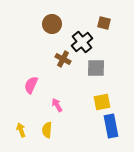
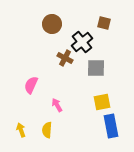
brown cross: moved 2 px right, 1 px up
